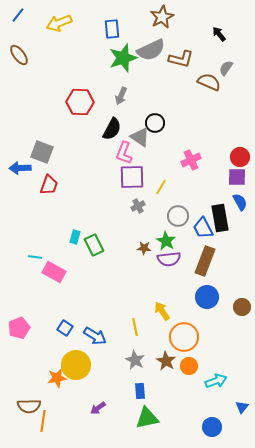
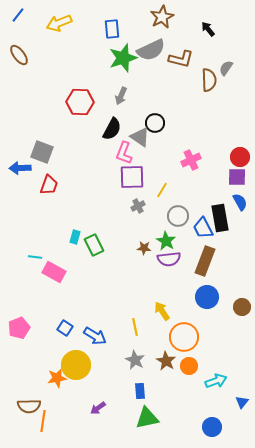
black arrow at (219, 34): moved 11 px left, 5 px up
brown semicircle at (209, 82): moved 2 px up; rotated 65 degrees clockwise
yellow line at (161, 187): moved 1 px right, 3 px down
blue triangle at (242, 407): moved 5 px up
